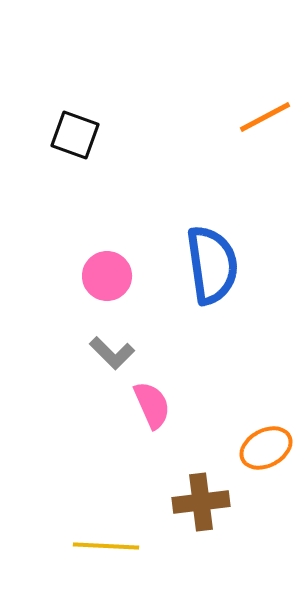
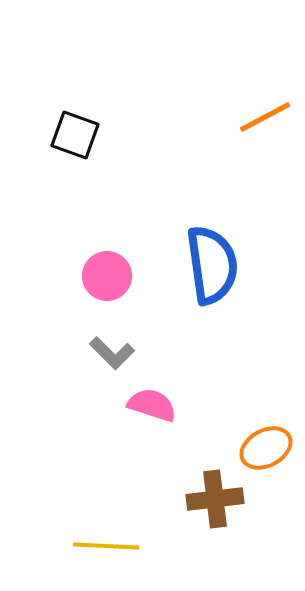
pink semicircle: rotated 48 degrees counterclockwise
brown cross: moved 14 px right, 3 px up
